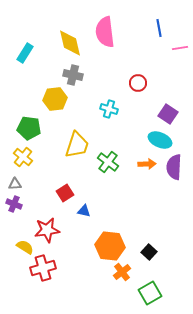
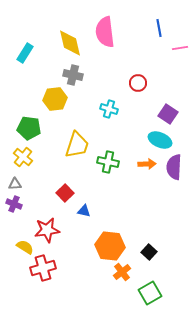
green cross: rotated 25 degrees counterclockwise
red square: rotated 12 degrees counterclockwise
